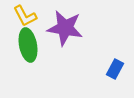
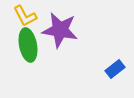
purple star: moved 5 px left, 2 px down
blue rectangle: rotated 24 degrees clockwise
